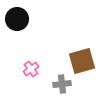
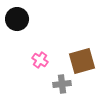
pink cross: moved 9 px right, 9 px up; rotated 21 degrees counterclockwise
